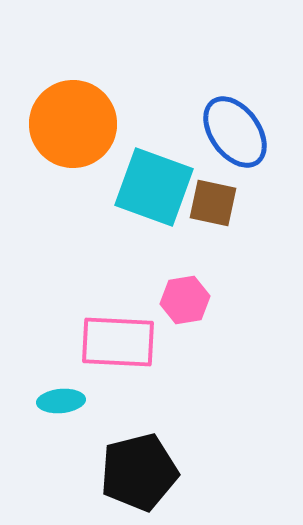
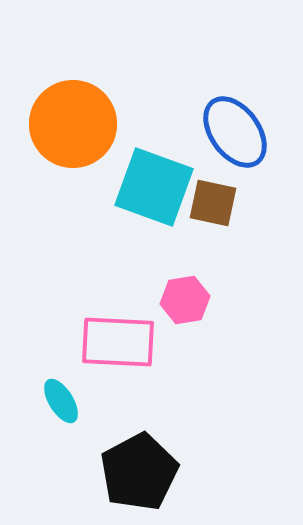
cyan ellipse: rotated 63 degrees clockwise
black pentagon: rotated 14 degrees counterclockwise
